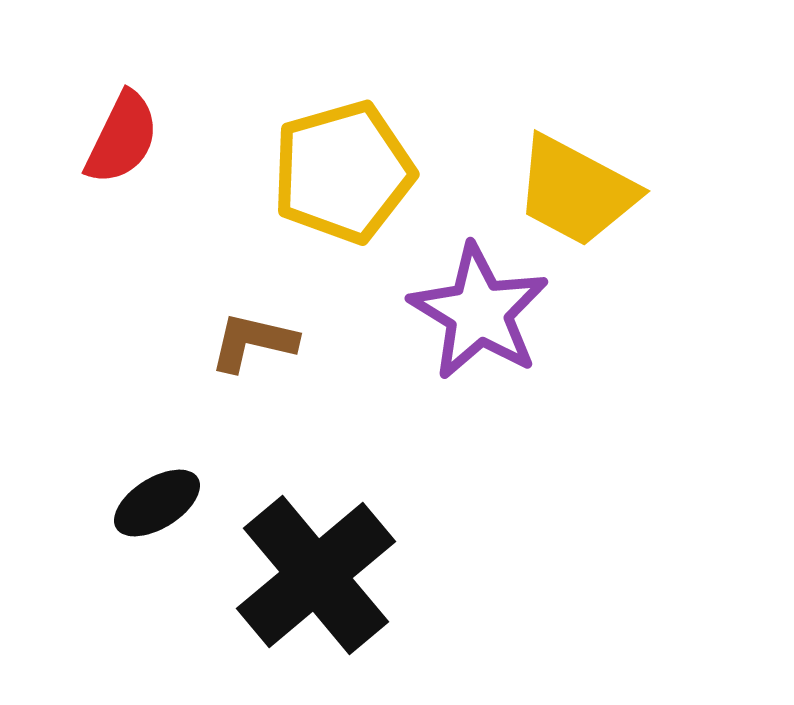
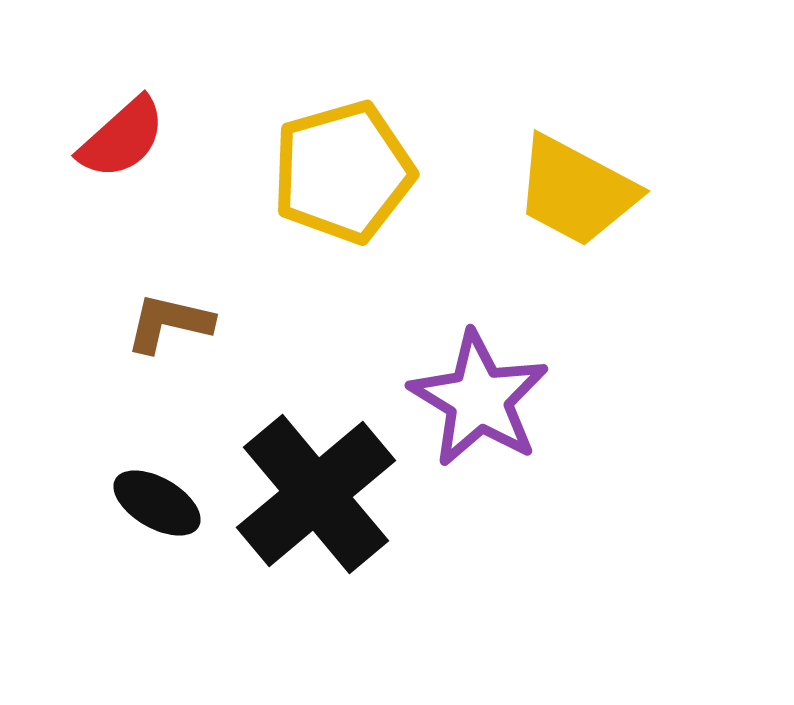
red semicircle: rotated 22 degrees clockwise
purple star: moved 87 px down
brown L-shape: moved 84 px left, 19 px up
black ellipse: rotated 62 degrees clockwise
black cross: moved 81 px up
